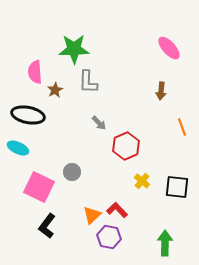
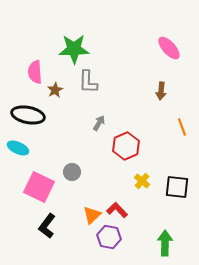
gray arrow: rotated 105 degrees counterclockwise
